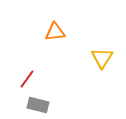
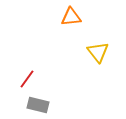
orange triangle: moved 16 px right, 15 px up
yellow triangle: moved 4 px left, 6 px up; rotated 10 degrees counterclockwise
